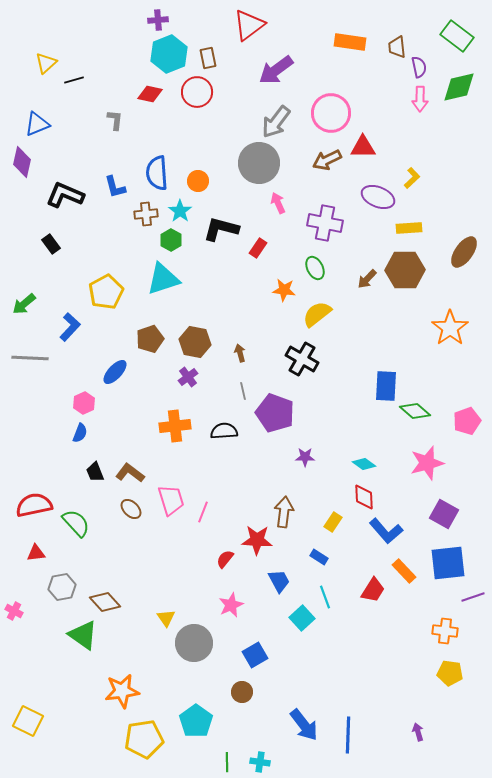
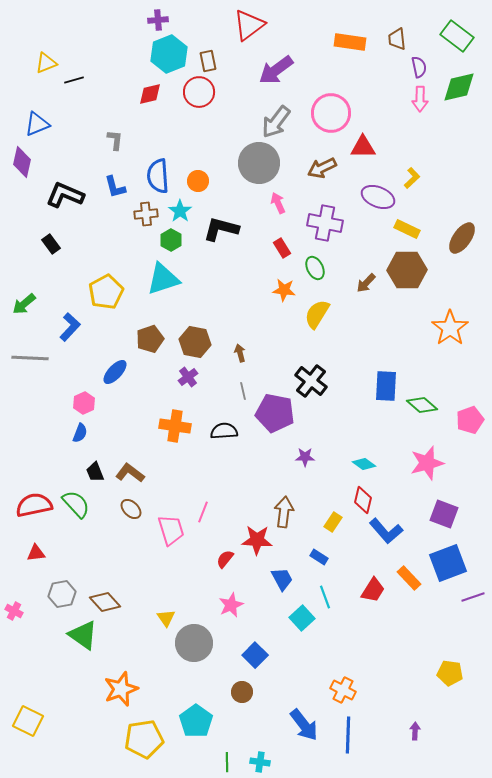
brown trapezoid at (397, 47): moved 8 px up
brown rectangle at (208, 58): moved 3 px down
yellow triangle at (46, 63): rotated 20 degrees clockwise
red circle at (197, 92): moved 2 px right
red diamond at (150, 94): rotated 25 degrees counterclockwise
gray L-shape at (115, 120): moved 20 px down
brown arrow at (327, 160): moved 5 px left, 8 px down
blue semicircle at (157, 173): moved 1 px right, 3 px down
yellow rectangle at (409, 228): moved 2 px left, 1 px down; rotated 30 degrees clockwise
red rectangle at (258, 248): moved 24 px right; rotated 66 degrees counterclockwise
brown ellipse at (464, 252): moved 2 px left, 14 px up
brown hexagon at (405, 270): moved 2 px right
brown arrow at (367, 279): moved 1 px left, 4 px down
yellow semicircle at (317, 314): rotated 20 degrees counterclockwise
black cross at (302, 359): moved 9 px right, 22 px down; rotated 8 degrees clockwise
green diamond at (415, 411): moved 7 px right, 6 px up
purple pentagon at (275, 413): rotated 9 degrees counterclockwise
pink pentagon at (467, 421): moved 3 px right, 1 px up
orange cross at (175, 426): rotated 16 degrees clockwise
red diamond at (364, 497): moved 1 px left, 3 px down; rotated 16 degrees clockwise
pink trapezoid at (171, 500): moved 30 px down
purple square at (444, 514): rotated 8 degrees counterclockwise
green semicircle at (76, 523): moved 19 px up
blue square at (448, 563): rotated 15 degrees counterclockwise
orange rectangle at (404, 571): moved 5 px right, 7 px down
blue trapezoid at (279, 581): moved 3 px right, 2 px up
gray hexagon at (62, 587): moved 7 px down
orange cross at (445, 631): moved 102 px left, 59 px down; rotated 20 degrees clockwise
blue square at (255, 655): rotated 15 degrees counterclockwise
orange star at (122, 691): moved 1 px left, 2 px up; rotated 12 degrees counterclockwise
purple arrow at (418, 732): moved 3 px left, 1 px up; rotated 18 degrees clockwise
